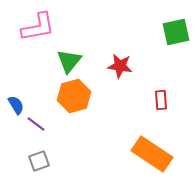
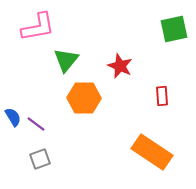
green square: moved 2 px left, 3 px up
green triangle: moved 3 px left, 1 px up
red star: rotated 15 degrees clockwise
orange hexagon: moved 10 px right, 2 px down; rotated 16 degrees clockwise
red rectangle: moved 1 px right, 4 px up
blue semicircle: moved 3 px left, 12 px down
orange rectangle: moved 2 px up
gray square: moved 1 px right, 2 px up
